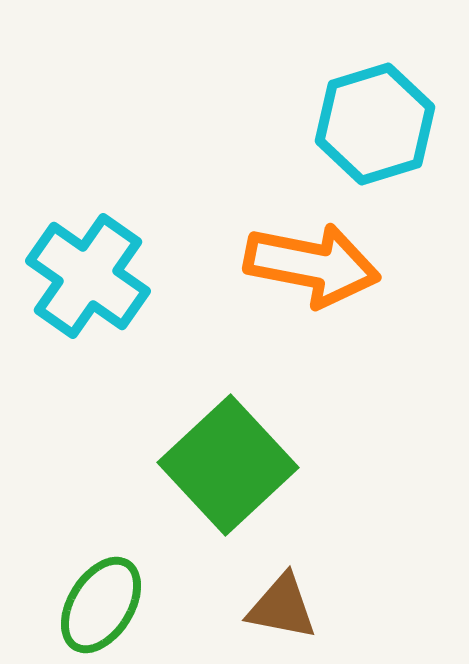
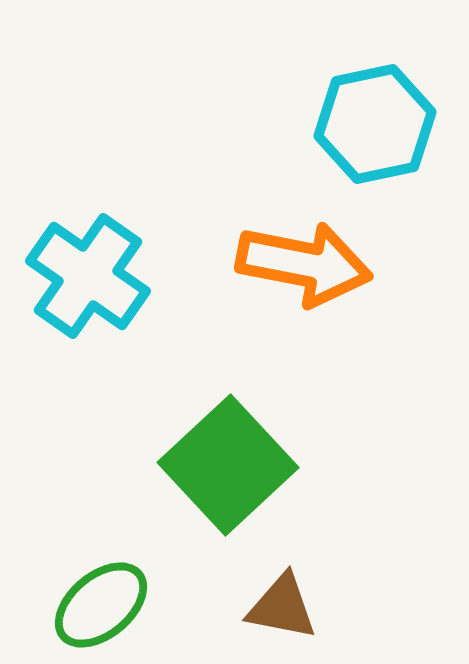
cyan hexagon: rotated 5 degrees clockwise
orange arrow: moved 8 px left, 1 px up
green ellipse: rotated 18 degrees clockwise
